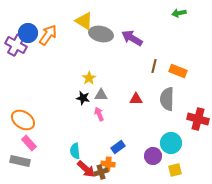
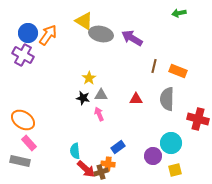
purple cross: moved 7 px right, 10 px down
